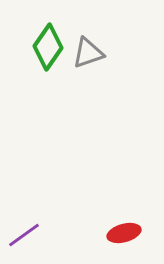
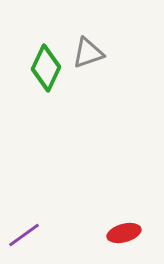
green diamond: moved 2 px left, 21 px down; rotated 9 degrees counterclockwise
